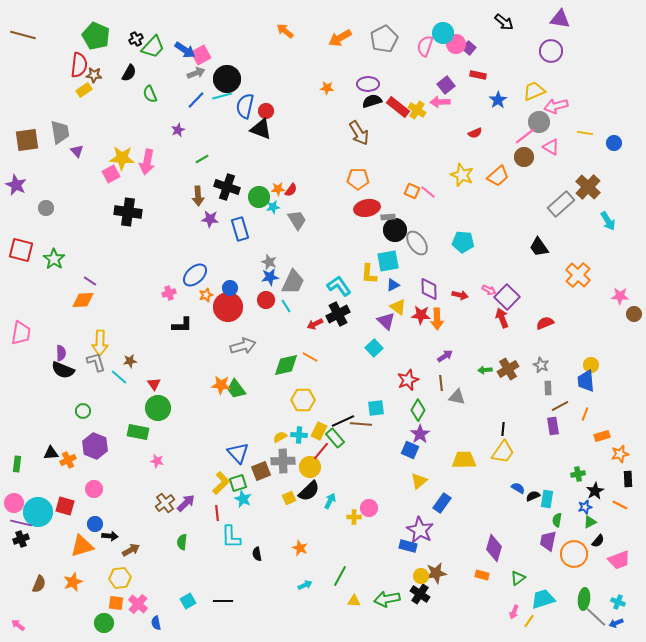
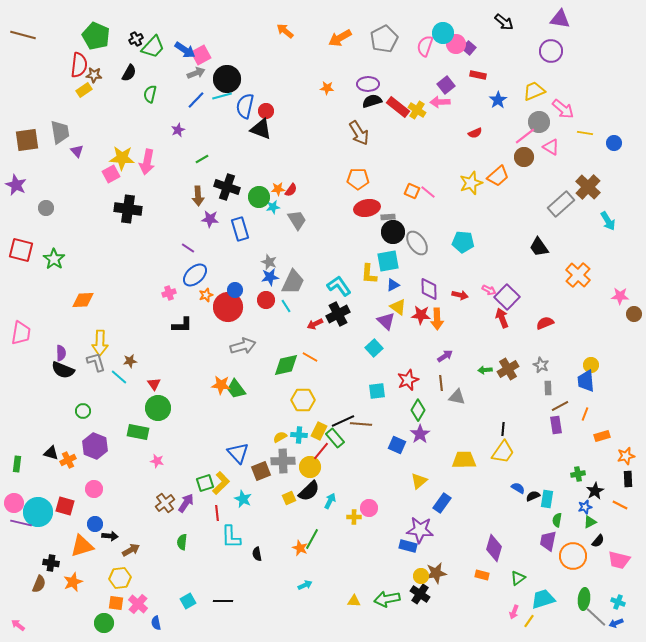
green semicircle at (150, 94): rotated 36 degrees clockwise
pink arrow at (556, 106): moved 7 px right, 3 px down; rotated 125 degrees counterclockwise
yellow star at (462, 175): moved 9 px right, 8 px down; rotated 30 degrees clockwise
black cross at (128, 212): moved 3 px up
black circle at (395, 230): moved 2 px left, 2 px down
purple line at (90, 281): moved 98 px right, 33 px up
blue circle at (230, 288): moved 5 px right, 2 px down
cyan square at (376, 408): moved 1 px right, 17 px up
purple rectangle at (553, 426): moved 3 px right, 1 px up
blue square at (410, 450): moved 13 px left, 5 px up
black triangle at (51, 453): rotated 21 degrees clockwise
orange star at (620, 454): moved 6 px right, 2 px down
green square at (238, 483): moved 33 px left
purple arrow at (186, 503): rotated 12 degrees counterclockwise
purple star at (420, 530): rotated 24 degrees counterclockwise
black cross at (21, 539): moved 30 px right, 24 px down; rotated 28 degrees clockwise
orange circle at (574, 554): moved 1 px left, 2 px down
pink trapezoid at (619, 560): rotated 35 degrees clockwise
green line at (340, 576): moved 28 px left, 37 px up
